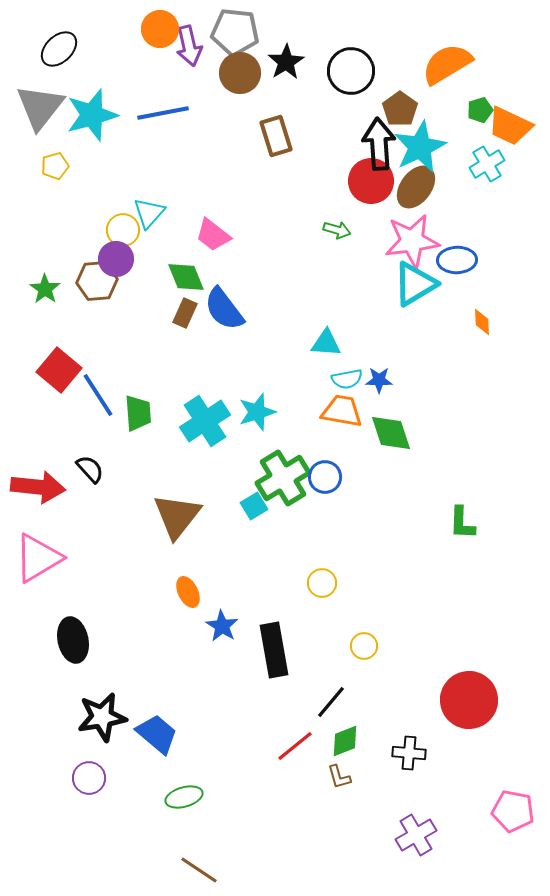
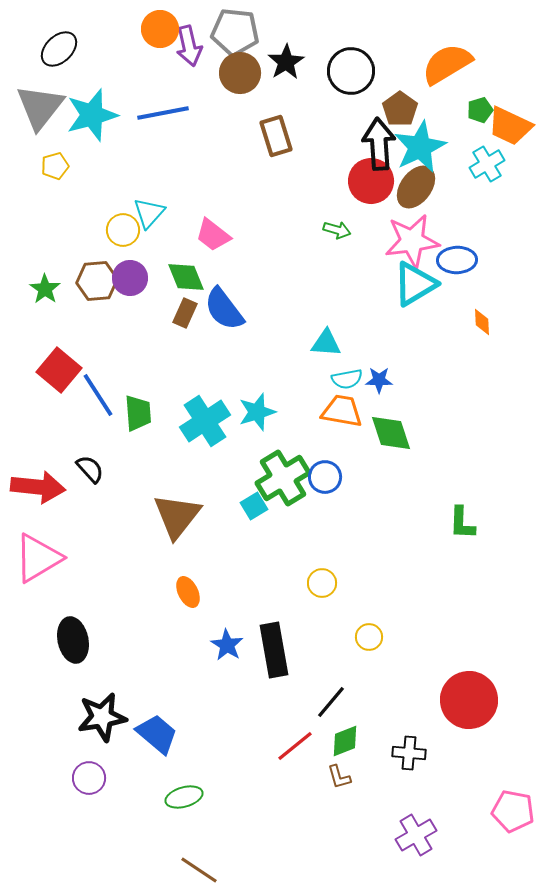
purple circle at (116, 259): moved 14 px right, 19 px down
blue star at (222, 626): moved 5 px right, 19 px down
yellow circle at (364, 646): moved 5 px right, 9 px up
